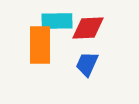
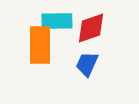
red diamond: moved 3 px right; rotated 16 degrees counterclockwise
